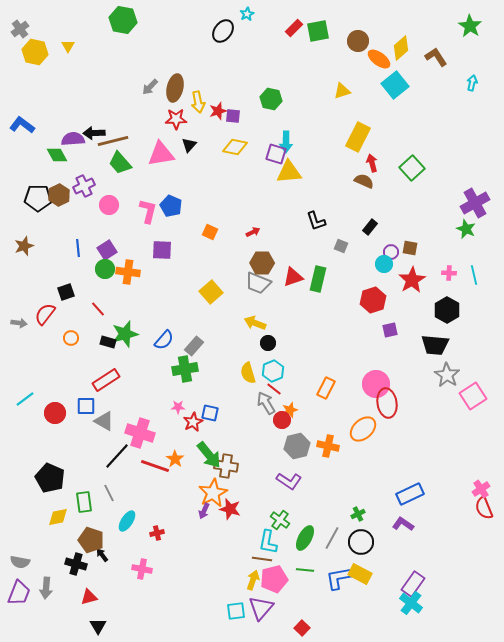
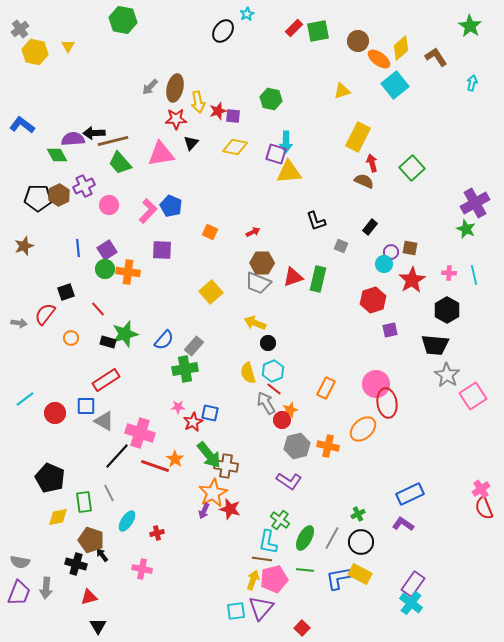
black triangle at (189, 145): moved 2 px right, 2 px up
pink L-shape at (148, 211): rotated 30 degrees clockwise
